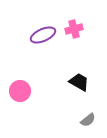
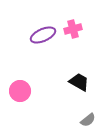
pink cross: moved 1 px left
